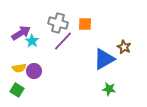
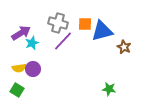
cyan star: moved 2 px down; rotated 16 degrees clockwise
blue triangle: moved 2 px left, 28 px up; rotated 15 degrees clockwise
purple circle: moved 1 px left, 2 px up
